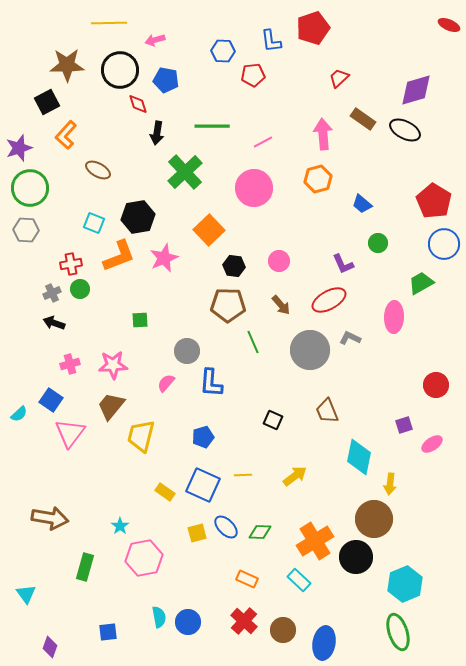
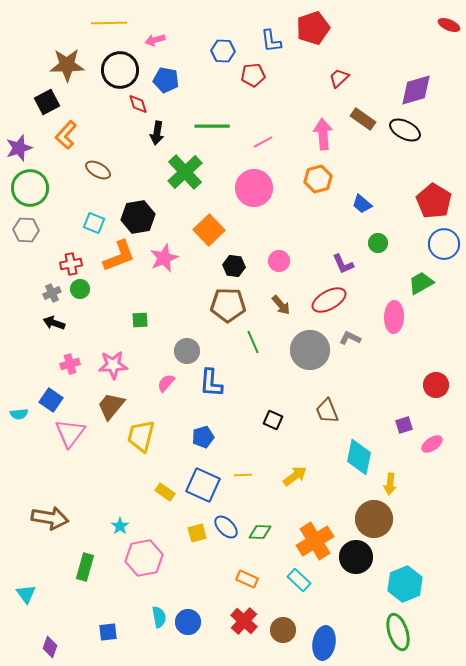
cyan semicircle at (19, 414): rotated 36 degrees clockwise
